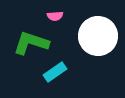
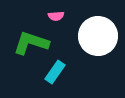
pink semicircle: moved 1 px right
cyan rectangle: rotated 20 degrees counterclockwise
